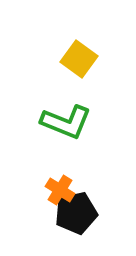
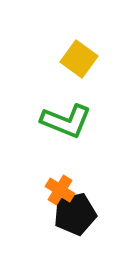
green L-shape: moved 1 px up
black pentagon: moved 1 px left, 1 px down
